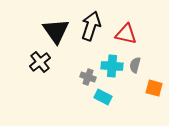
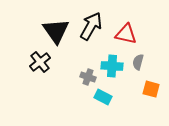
black arrow: rotated 12 degrees clockwise
gray semicircle: moved 3 px right, 3 px up
orange square: moved 3 px left, 1 px down
